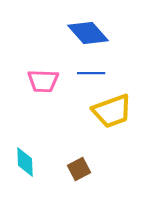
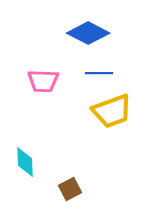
blue diamond: rotated 21 degrees counterclockwise
blue line: moved 8 px right
brown square: moved 9 px left, 20 px down
